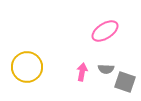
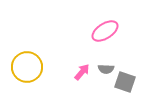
pink arrow: rotated 30 degrees clockwise
